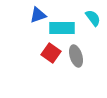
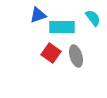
cyan rectangle: moved 1 px up
